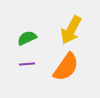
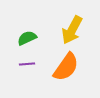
yellow arrow: moved 1 px right
